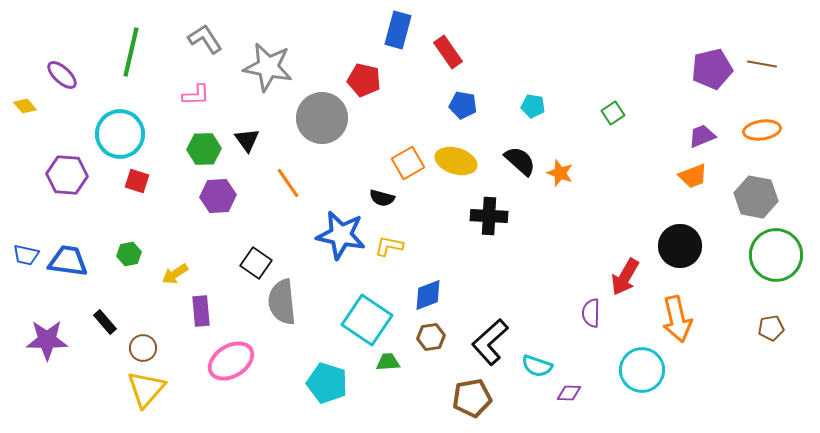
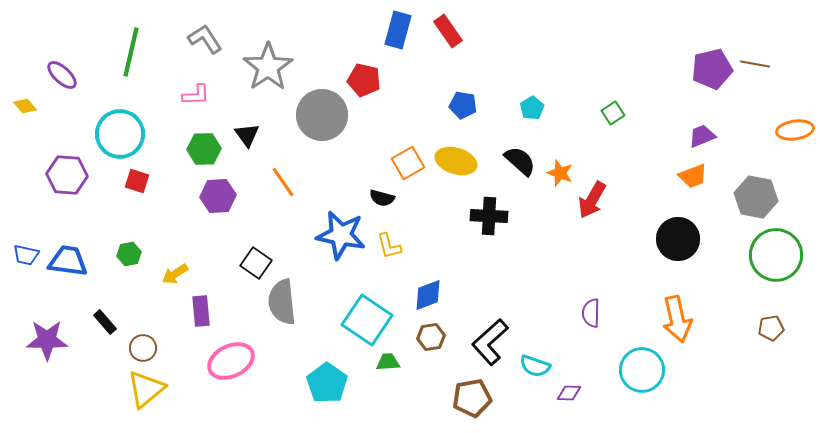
red rectangle at (448, 52): moved 21 px up
brown line at (762, 64): moved 7 px left
gray star at (268, 67): rotated 27 degrees clockwise
cyan pentagon at (533, 106): moved 1 px left, 2 px down; rotated 30 degrees clockwise
gray circle at (322, 118): moved 3 px up
orange ellipse at (762, 130): moved 33 px right
black triangle at (247, 140): moved 5 px up
orange line at (288, 183): moved 5 px left, 1 px up
yellow L-shape at (389, 246): rotated 116 degrees counterclockwise
black circle at (680, 246): moved 2 px left, 7 px up
red arrow at (625, 277): moved 33 px left, 77 px up
pink ellipse at (231, 361): rotated 6 degrees clockwise
cyan semicircle at (537, 366): moved 2 px left
cyan pentagon at (327, 383): rotated 18 degrees clockwise
yellow triangle at (146, 389): rotated 9 degrees clockwise
